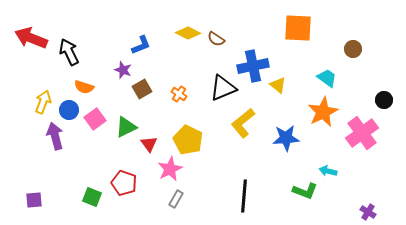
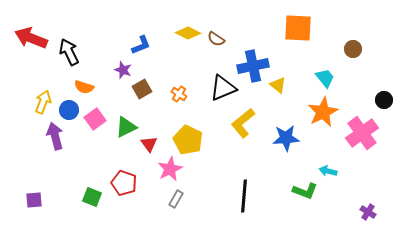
cyan trapezoid: moved 2 px left; rotated 15 degrees clockwise
